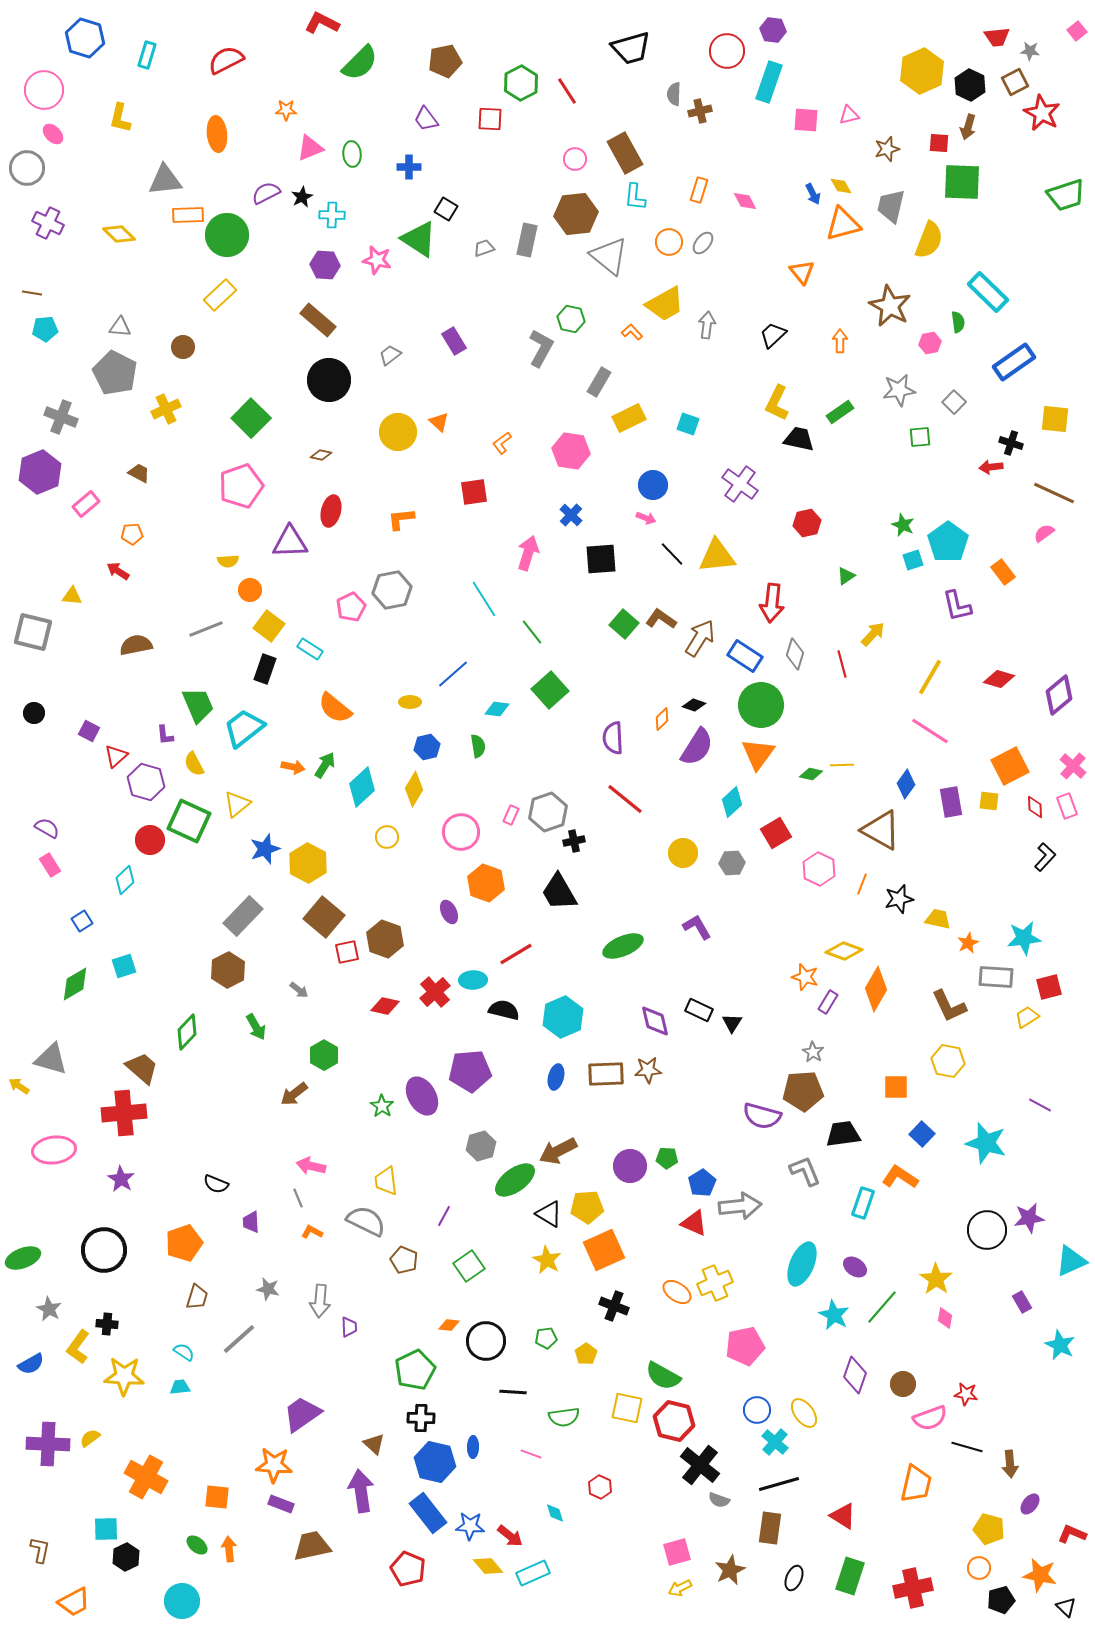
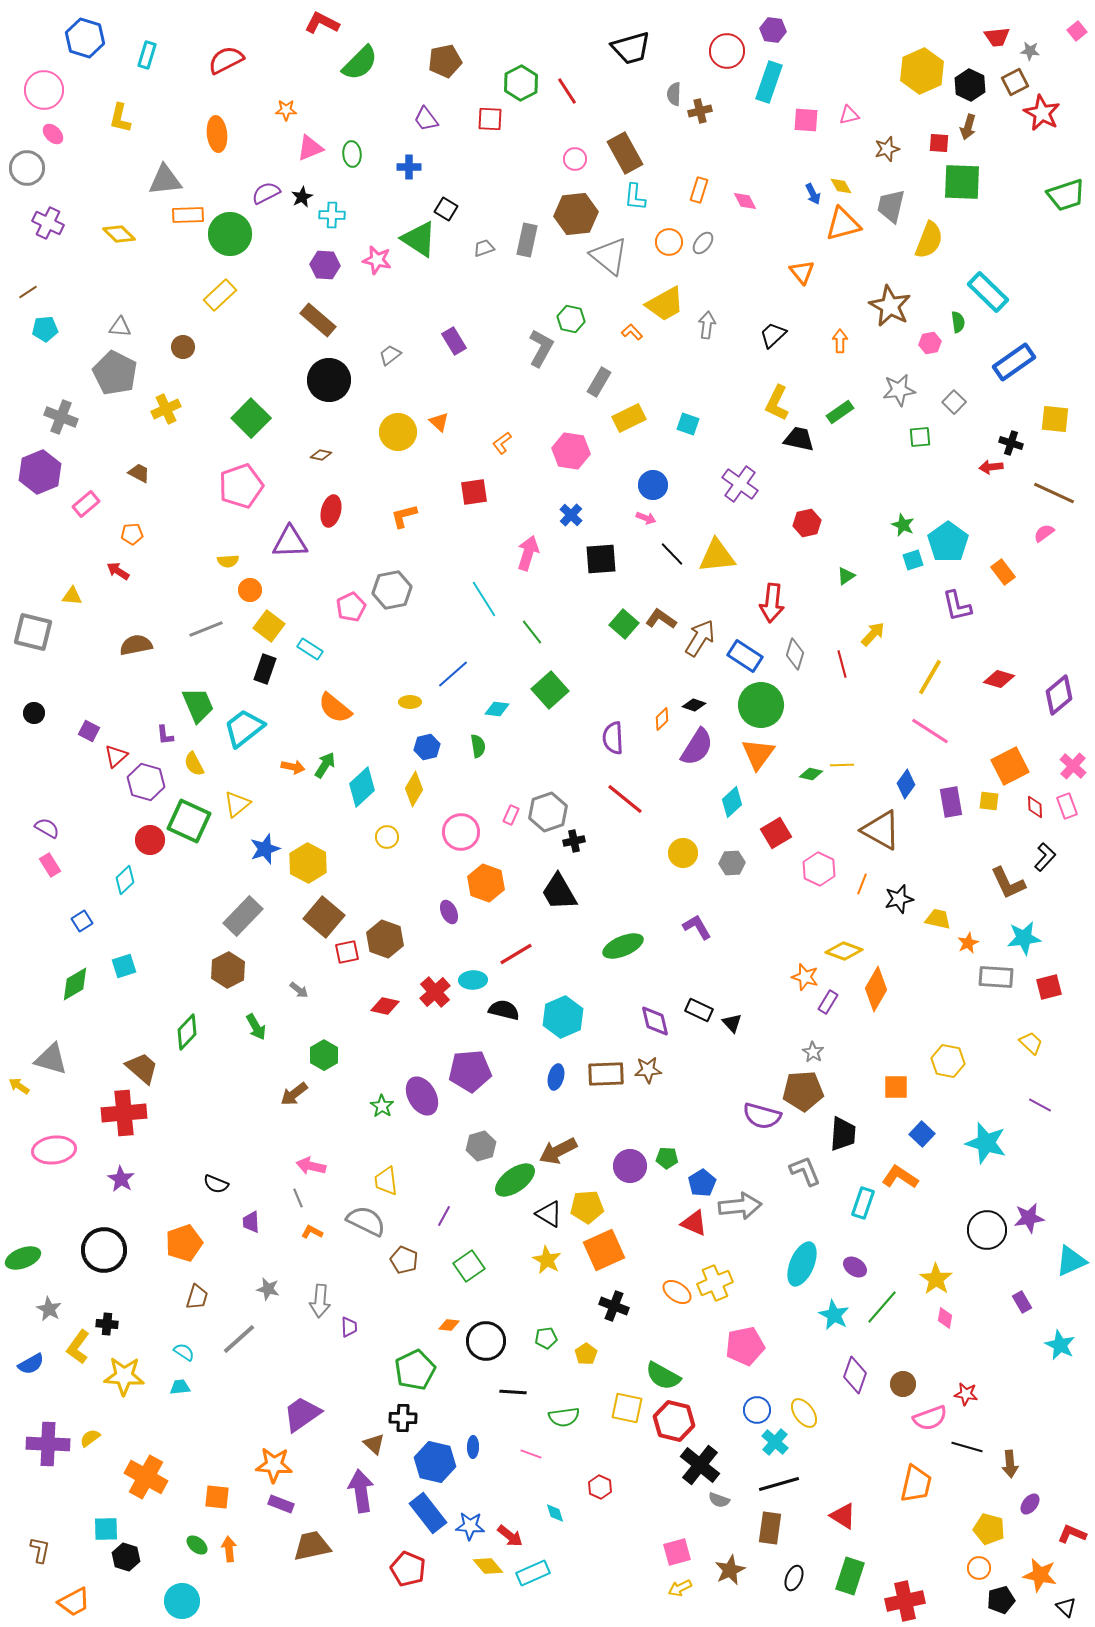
green circle at (227, 235): moved 3 px right, 1 px up
brown line at (32, 293): moved 4 px left, 1 px up; rotated 42 degrees counterclockwise
orange L-shape at (401, 519): moved 3 px right, 3 px up; rotated 8 degrees counterclockwise
brown L-shape at (949, 1006): moved 59 px right, 123 px up
yellow trapezoid at (1027, 1017): moved 4 px right, 26 px down; rotated 75 degrees clockwise
black triangle at (732, 1023): rotated 15 degrees counterclockwise
black trapezoid at (843, 1134): rotated 102 degrees clockwise
black cross at (421, 1418): moved 18 px left
black hexagon at (126, 1557): rotated 16 degrees counterclockwise
red cross at (913, 1588): moved 8 px left, 13 px down
